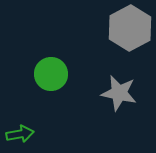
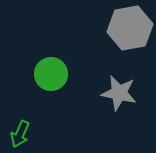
gray hexagon: rotated 18 degrees clockwise
green arrow: rotated 124 degrees clockwise
